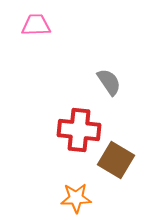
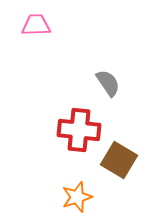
gray semicircle: moved 1 px left, 1 px down
brown square: moved 3 px right
orange star: moved 1 px right, 1 px up; rotated 16 degrees counterclockwise
